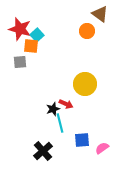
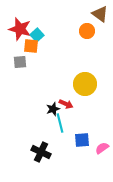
black cross: moved 2 px left, 1 px down; rotated 24 degrees counterclockwise
